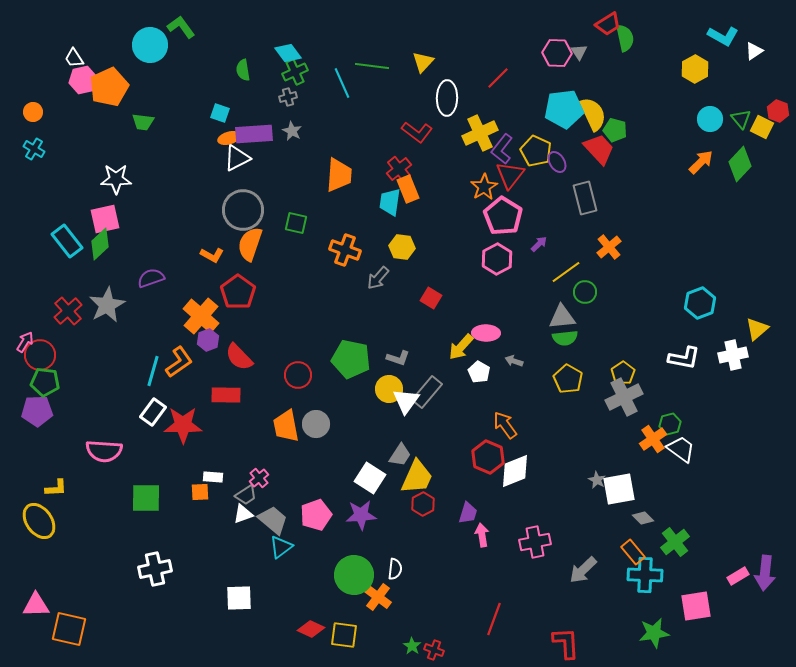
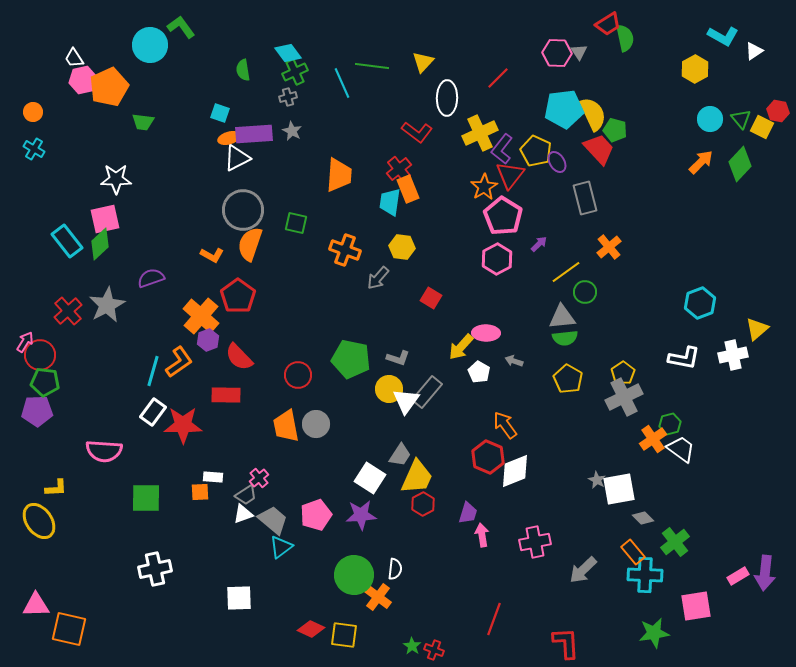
red hexagon at (778, 111): rotated 10 degrees counterclockwise
red pentagon at (238, 292): moved 4 px down
